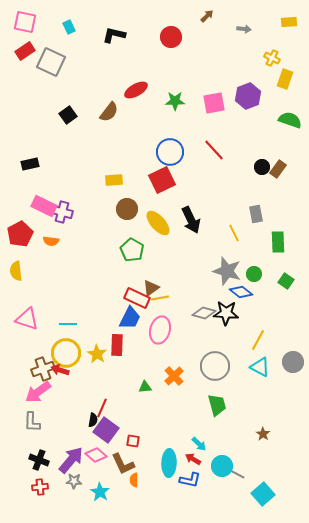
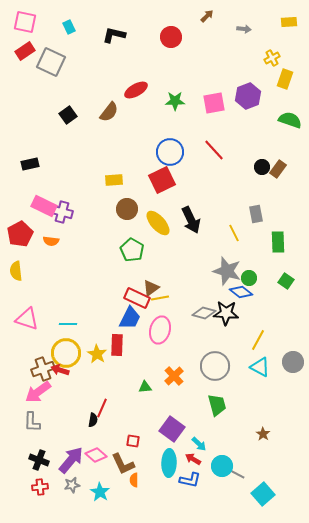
yellow cross at (272, 58): rotated 35 degrees clockwise
green circle at (254, 274): moved 5 px left, 4 px down
purple square at (106, 430): moved 66 px right, 1 px up
gray star at (74, 481): moved 2 px left, 4 px down; rotated 14 degrees counterclockwise
